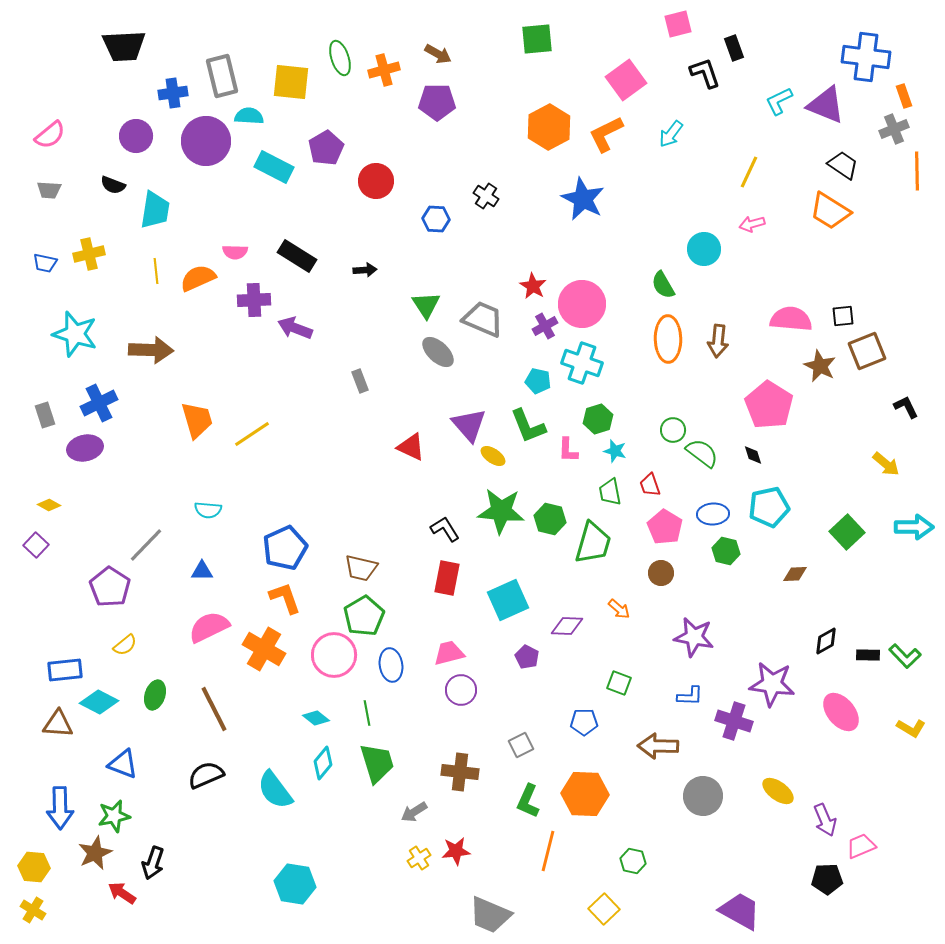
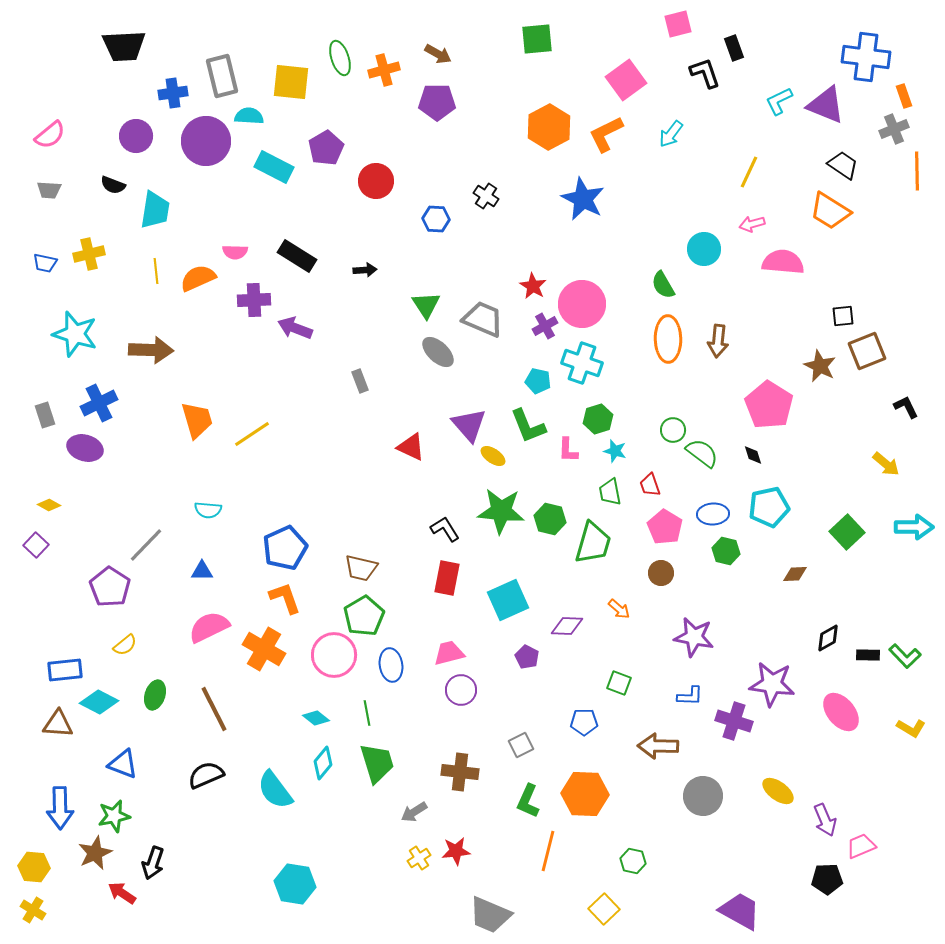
pink semicircle at (791, 319): moved 8 px left, 57 px up
purple ellipse at (85, 448): rotated 28 degrees clockwise
black diamond at (826, 641): moved 2 px right, 3 px up
